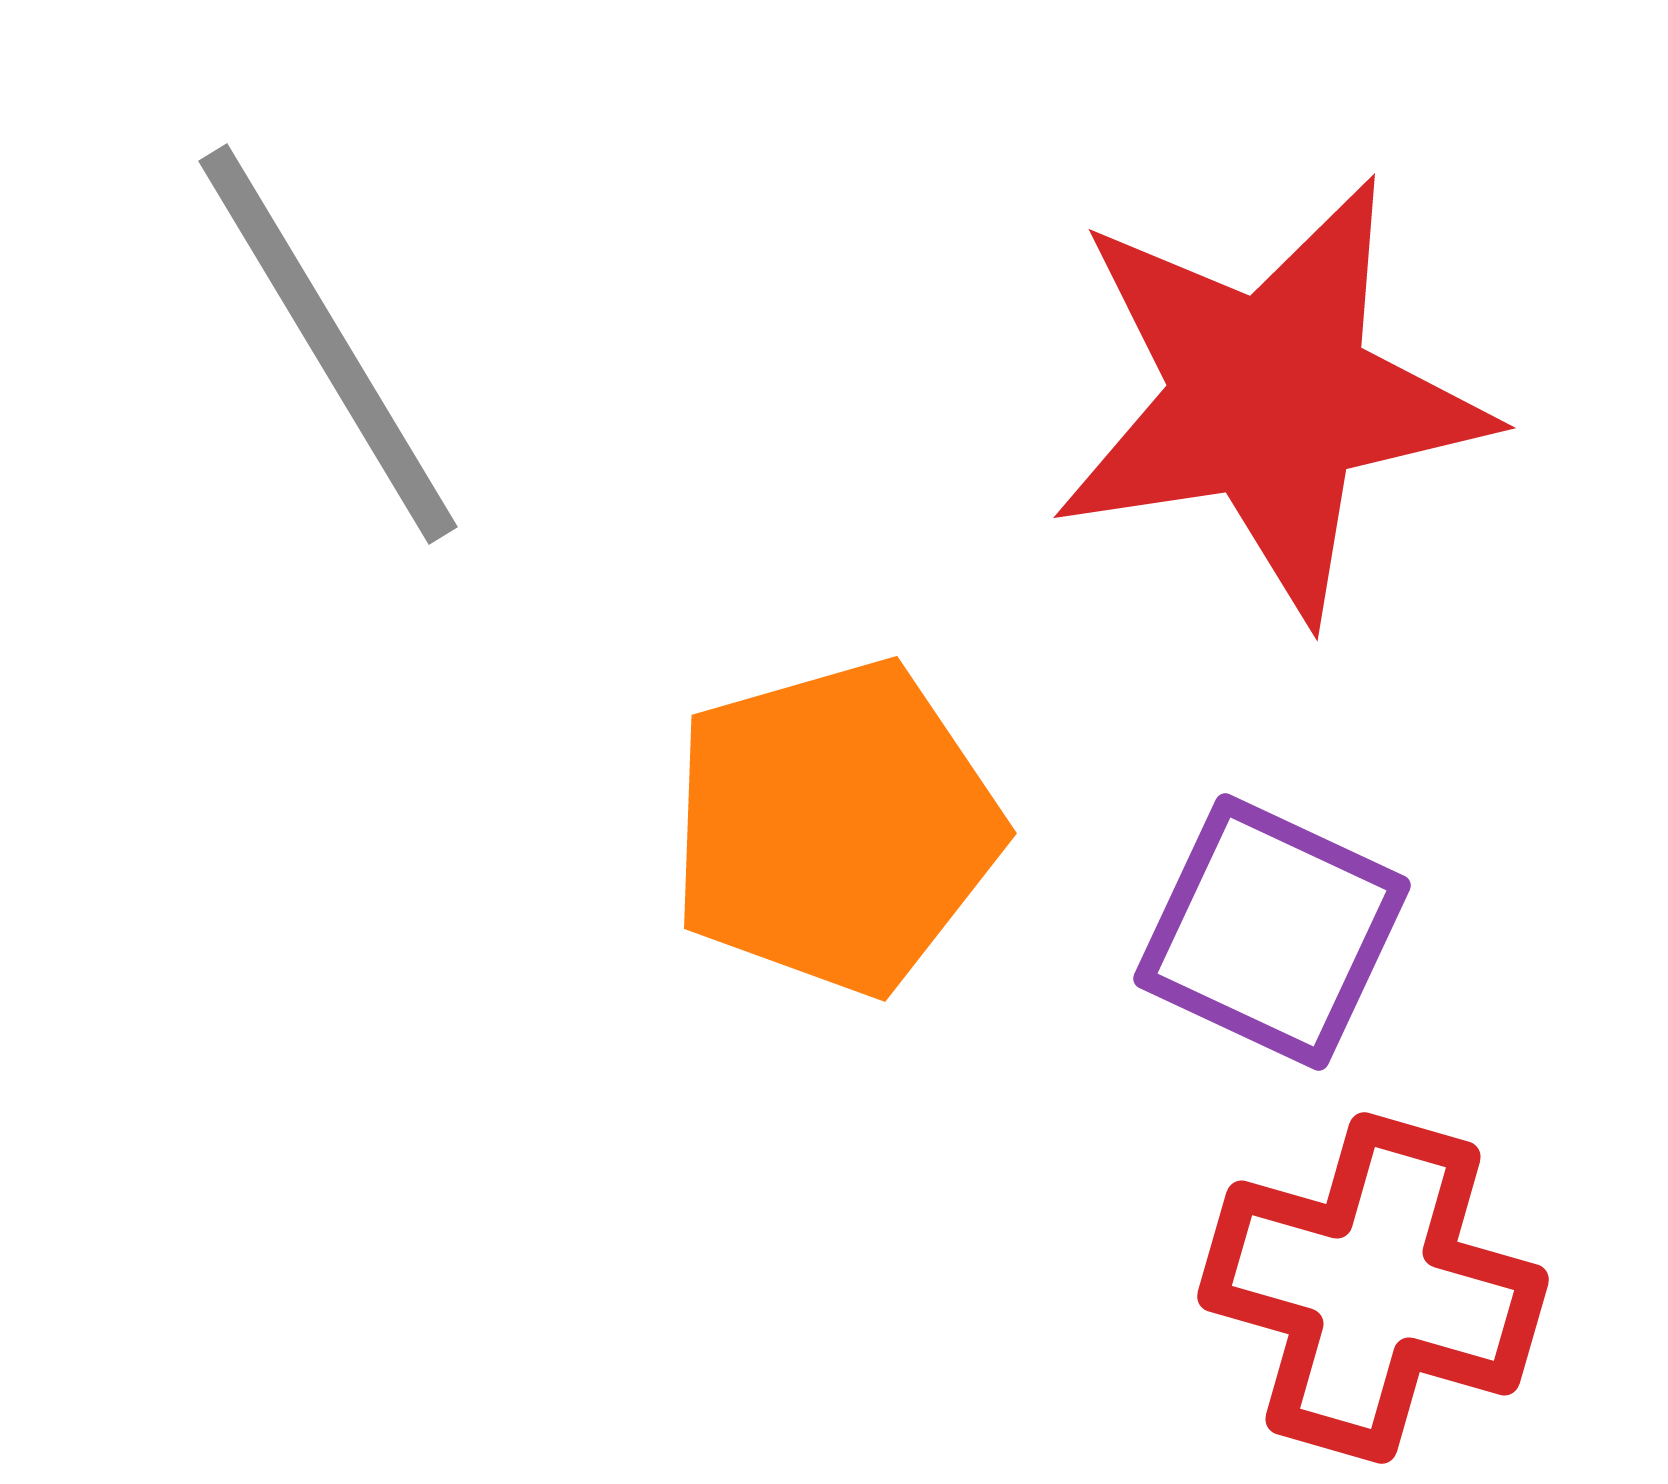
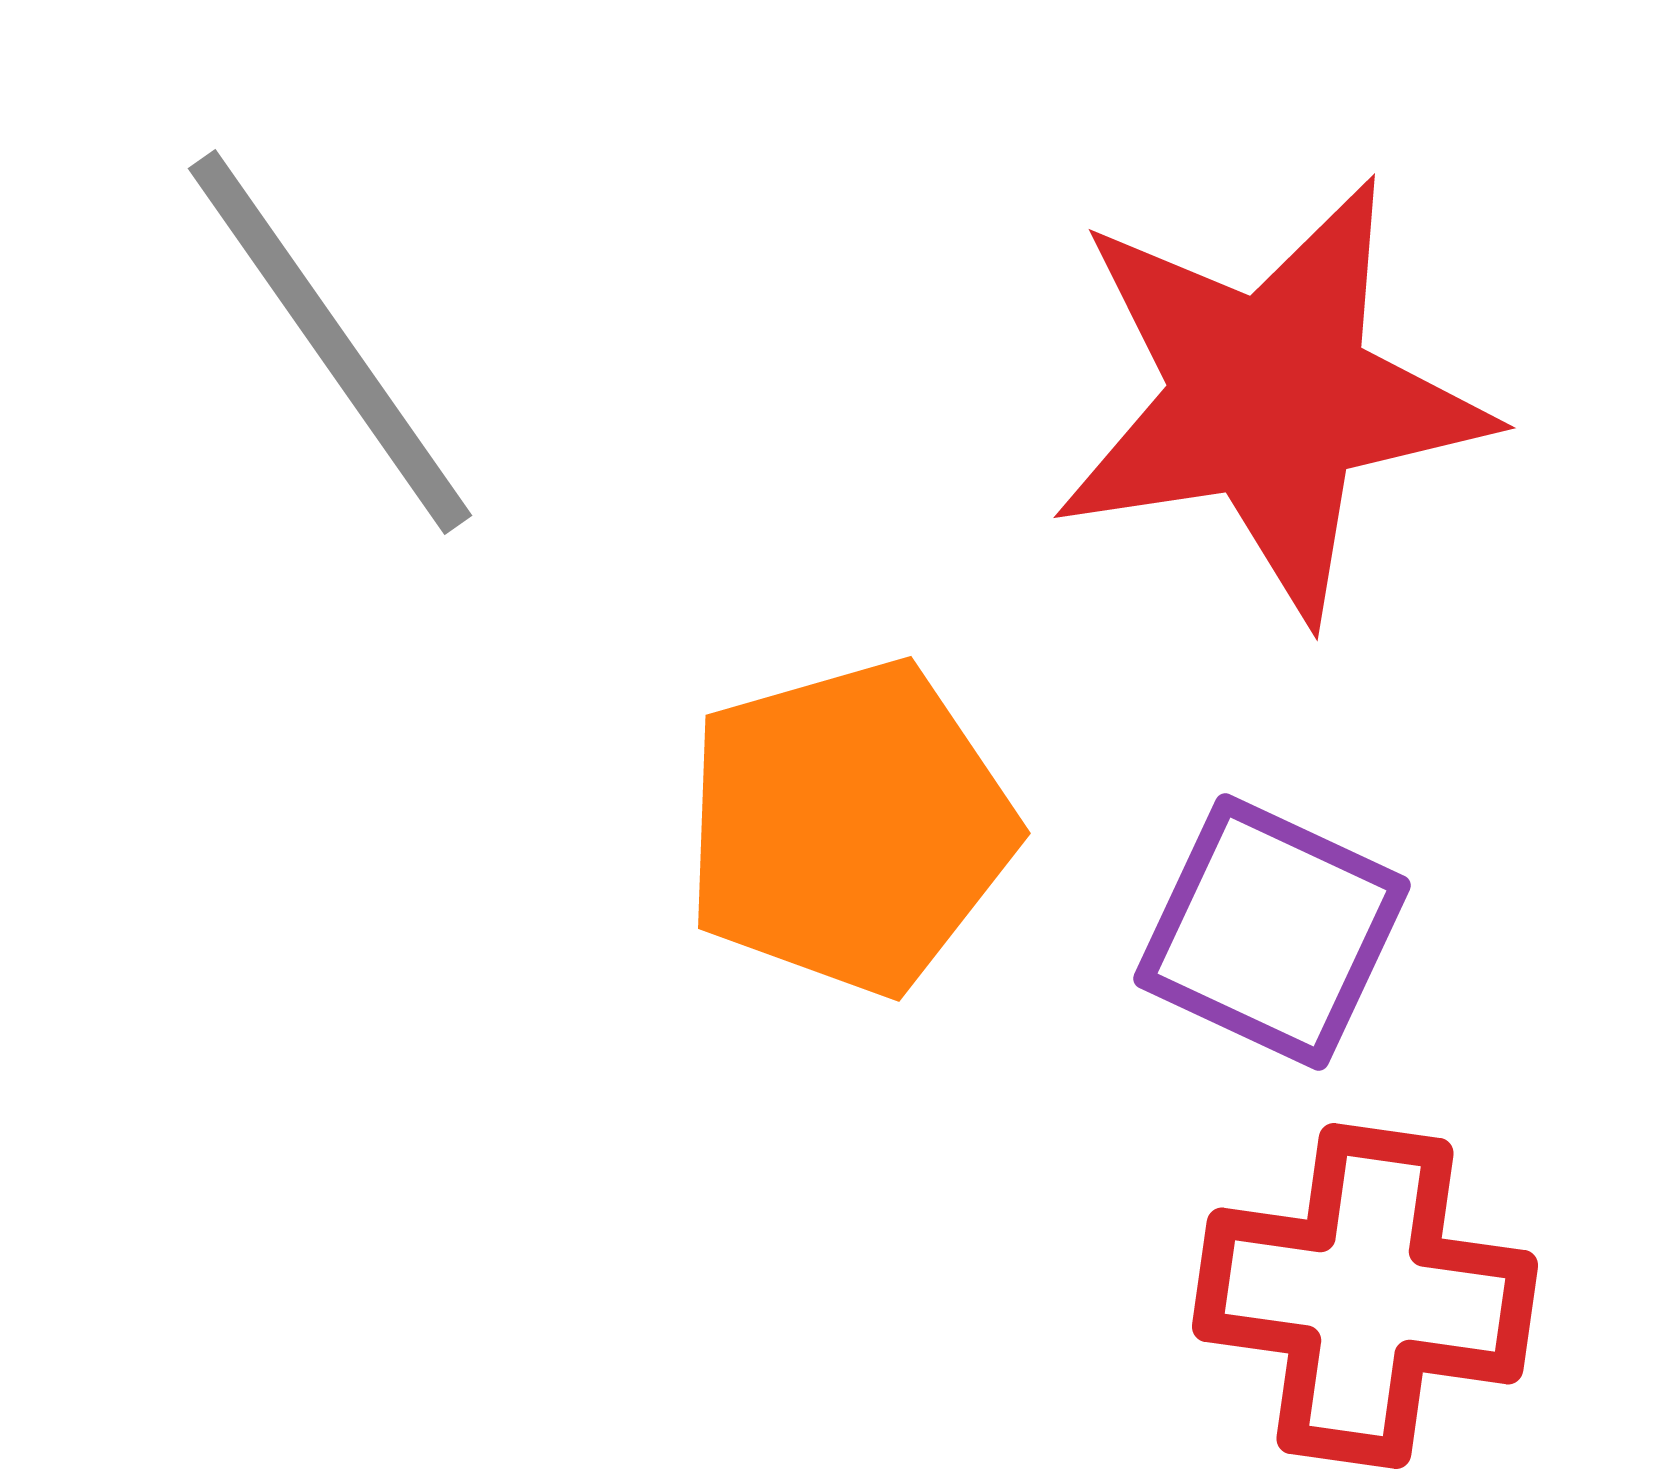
gray line: moved 2 px right, 2 px up; rotated 4 degrees counterclockwise
orange pentagon: moved 14 px right
red cross: moved 8 px left, 8 px down; rotated 8 degrees counterclockwise
